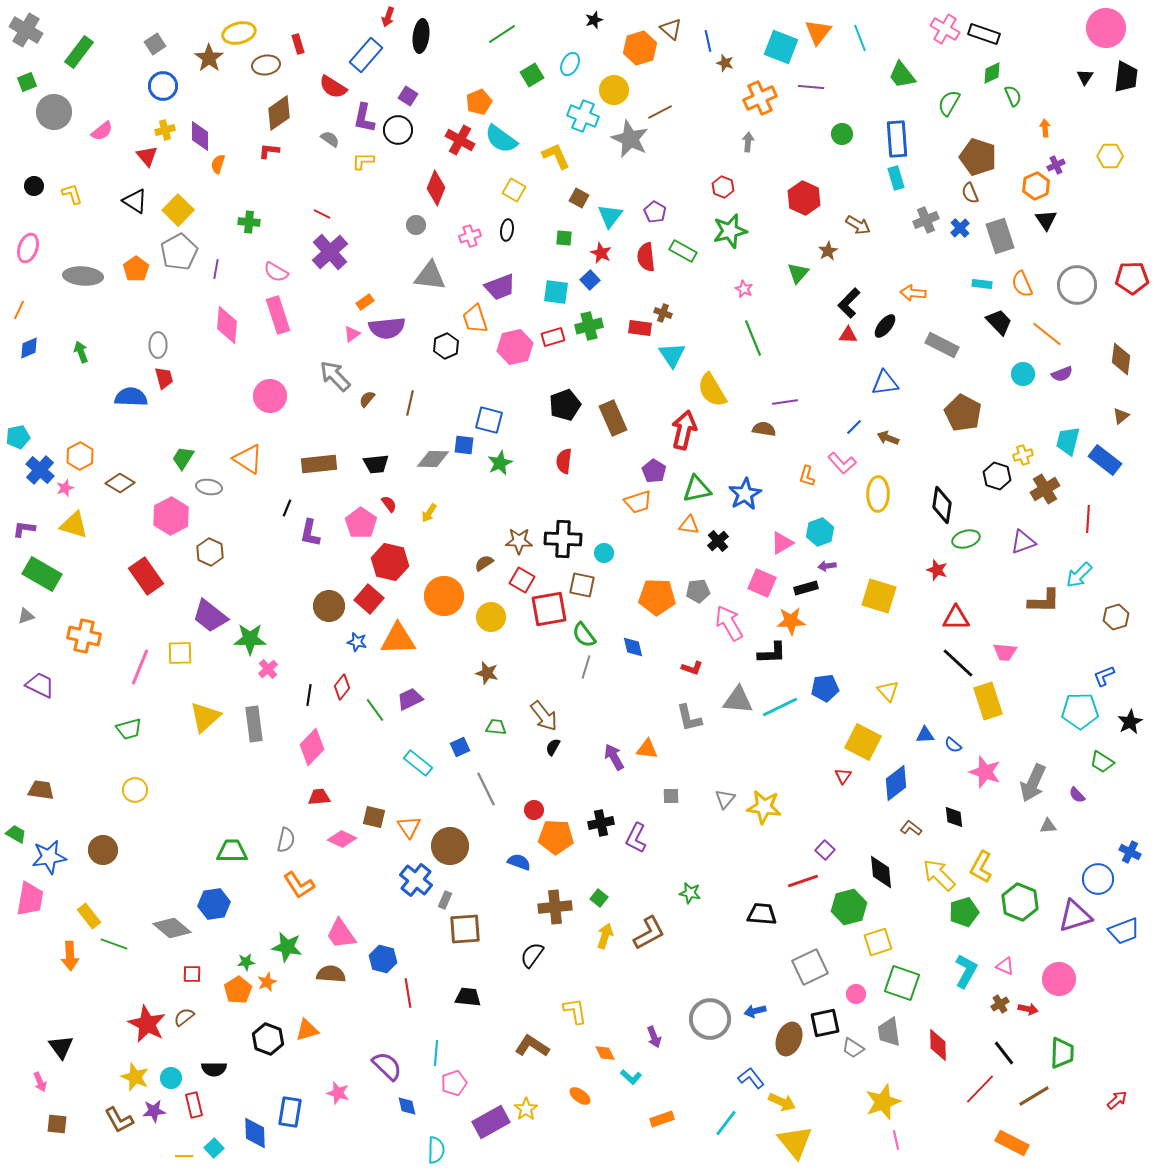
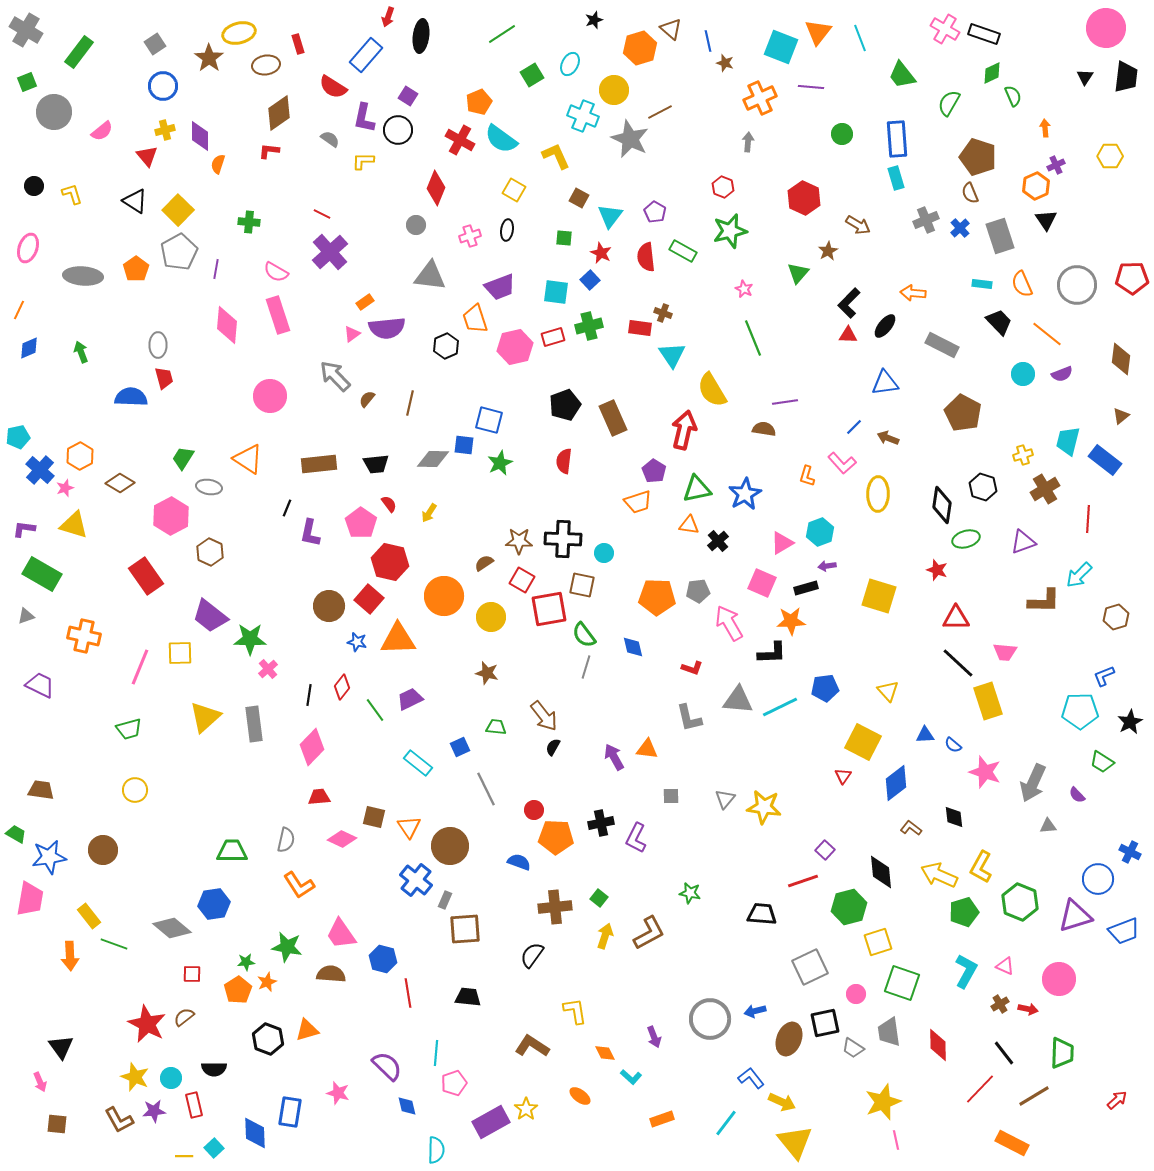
black hexagon at (997, 476): moved 14 px left, 11 px down
yellow arrow at (939, 875): rotated 21 degrees counterclockwise
